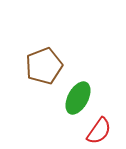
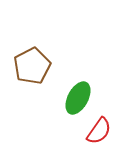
brown pentagon: moved 12 px left; rotated 6 degrees counterclockwise
